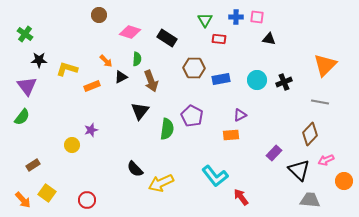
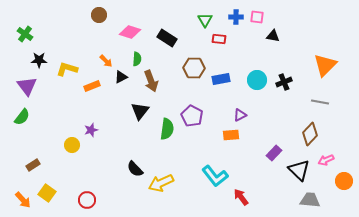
black triangle at (269, 39): moved 4 px right, 3 px up
